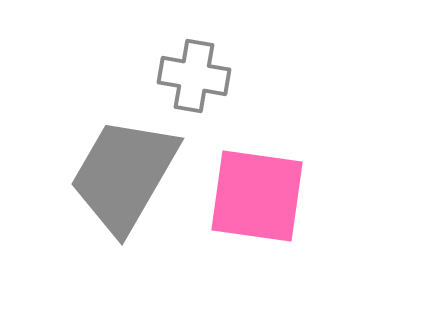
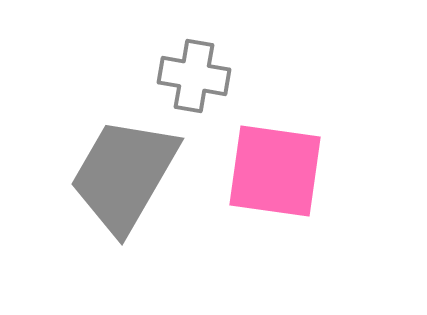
pink square: moved 18 px right, 25 px up
